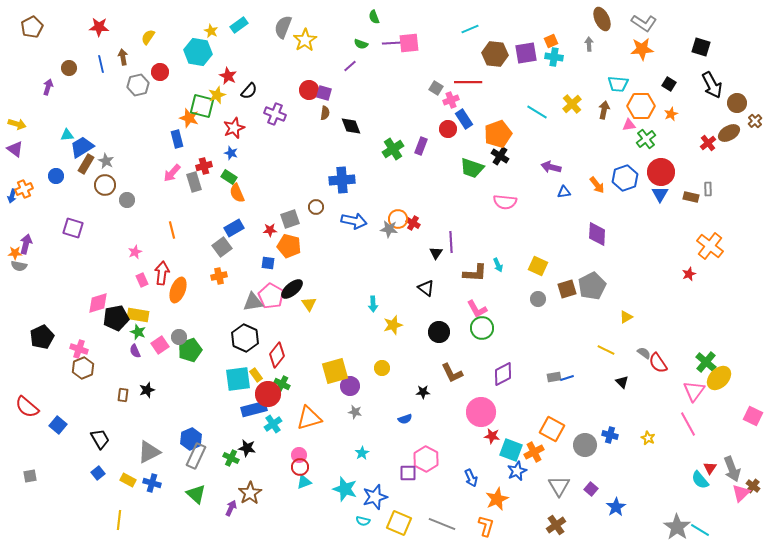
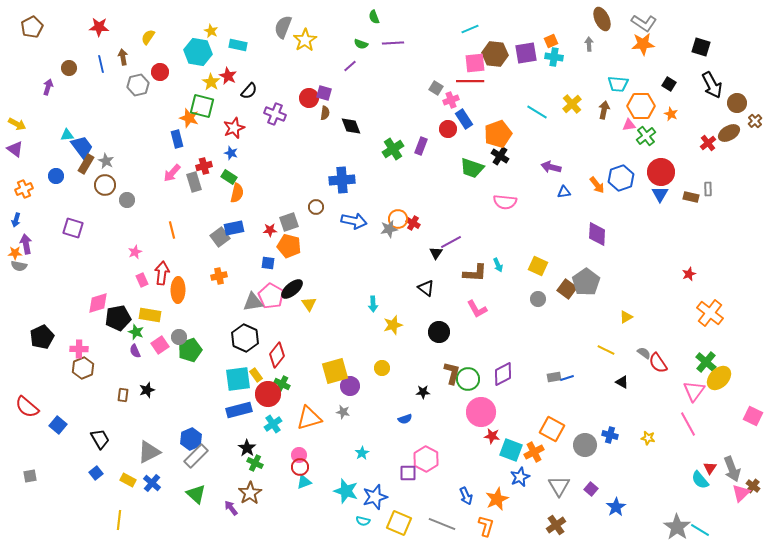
cyan rectangle at (239, 25): moved 1 px left, 20 px down; rotated 48 degrees clockwise
pink square at (409, 43): moved 66 px right, 20 px down
orange star at (642, 49): moved 1 px right, 5 px up
red line at (468, 82): moved 2 px right, 1 px up
red circle at (309, 90): moved 8 px down
yellow star at (217, 95): moved 6 px left, 13 px up; rotated 18 degrees counterclockwise
orange star at (671, 114): rotated 24 degrees counterclockwise
yellow arrow at (17, 124): rotated 12 degrees clockwise
green cross at (646, 139): moved 3 px up
blue trapezoid at (82, 147): rotated 85 degrees clockwise
blue hexagon at (625, 178): moved 4 px left
orange semicircle at (237, 193): rotated 144 degrees counterclockwise
blue arrow at (12, 196): moved 4 px right, 24 px down
gray square at (290, 219): moved 1 px left, 3 px down
blue rectangle at (234, 228): rotated 18 degrees clockwise
gray star at (389, 229): rotated 18 degrees counterclockwise
purple line at (451, 242): rotated 65 degrees clockwise
purple arrow at (26, 244): rotated 24 degrees counterclockwise
orange cross at (710, 246): moved 67 px down
gray square at (222, 247): moved 2 px left, 10 px up
gray pentagon at (592, 286): moved 6 px left, 4 px up; rotated 8 degrees counterclockwise
brown square at (567, 289): rotated 36 degrees counterclockwise
orange ellipse at (178, 290): rotated 20 degrees counterclockwise
yellow rectangle at (138, 315): moved 12 px right
black pentagon at (116, 318): moved 2 px right
green circle at (482, 328): moved 14 px left, 51 px down
green star at (138, 332): moved 2 px left
pink cross at (79, 349): rotated 18 degrees counterclockwise
brown L-shape at (452, 373): rotated 140 degrees counterclockwise
black triangle at (622, 382): rotated 16 degrees counterclockwise
blue rectangle at (254, 409): moved 15 px left, 1 px down
gray star at (355, 412): moved 12 px left
yellow star at (648, 438): rotated 16 degrees counterclockwise
black star at (247, 448): rotated 24 degrees clockwise
gray rectangle at (196, 456): rotated 20 degrees clockwise
green cross at (231, 458): moved 24 px right, 5 px down
blue star at (517, 471): moved 3 px right, 6 px down
blue square at (98, 473): moved 2 px left
blue arrow at (471, 478): moved 5 px left, 18 px down
blue cross at (152, 483): rotated 24 degrees clockwise
cyan star at (345, 489): moved 1 px right, 2 px down
purple arrow at (231, 508): rotated 63 degrees counterclockwise
